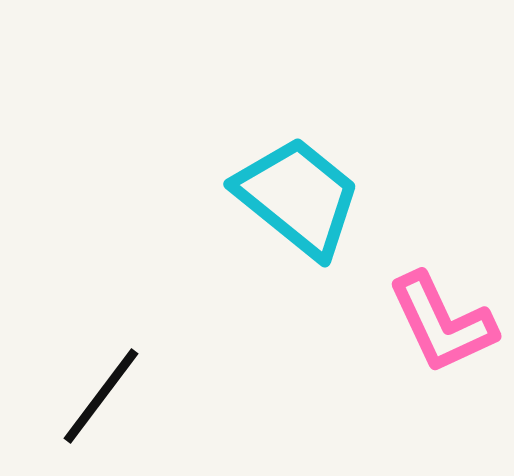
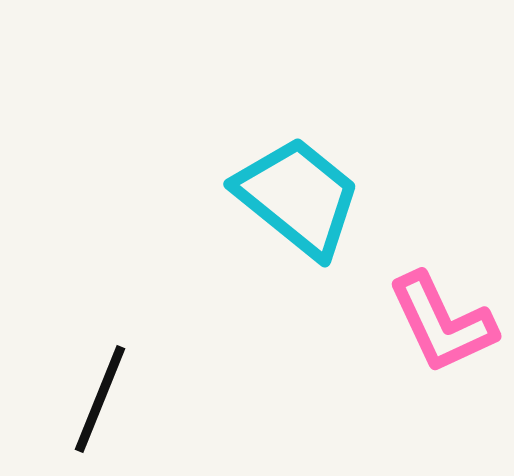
black line: moved 1 px left, 3 px down; rotated 15 degrees counterclockwise
